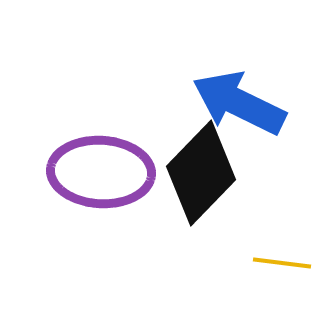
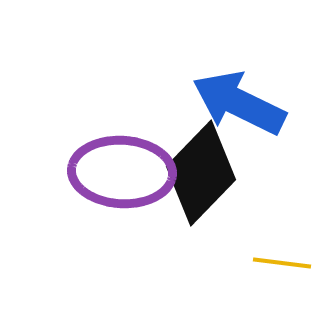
purple ellipse: moved 21 px right
